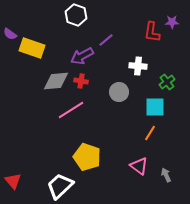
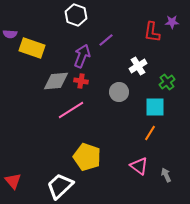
purple semicircle: rotated 32 degrees counterclockwise
purple arrow: rotated 140 degrees clockwise
white cross: rotated 36 degrees counterclockwise
